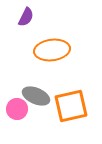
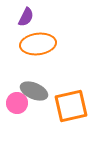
orange ellipse: moved 14 px left, 6 px up
gray ellipse: moved 2 px left, 5 px up
pink circle: moved 6 px up
